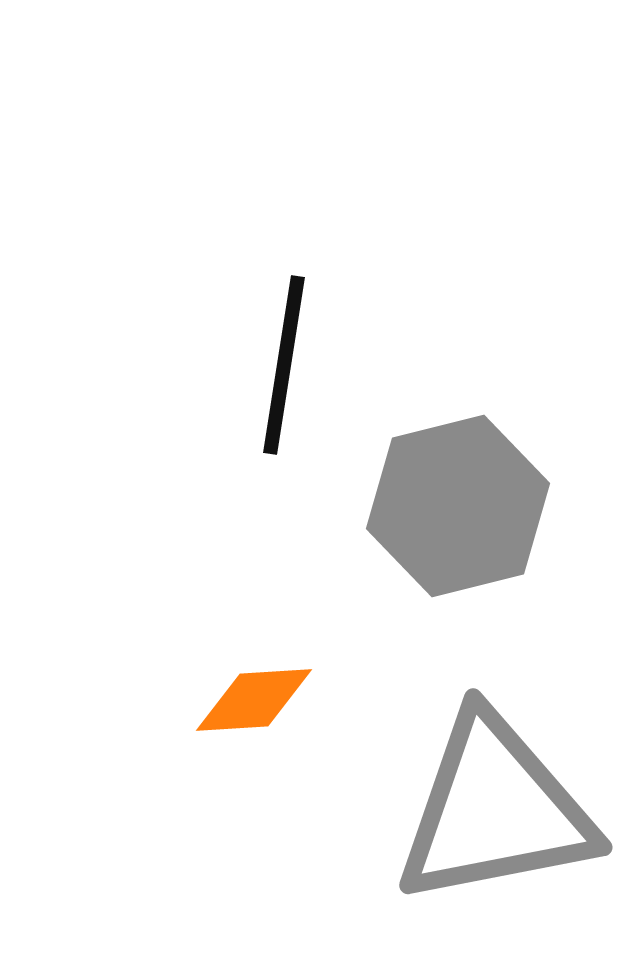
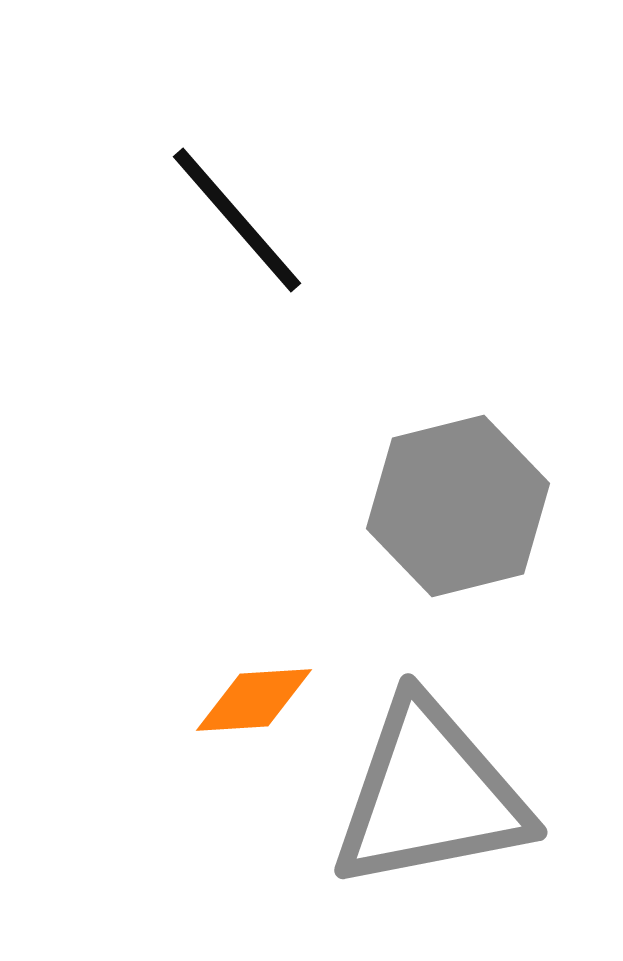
black line: moved 47 px left, 145 px up; rotated 50 degrees counterclockwise
gray triangle: moved 65 px left, 15 px up
